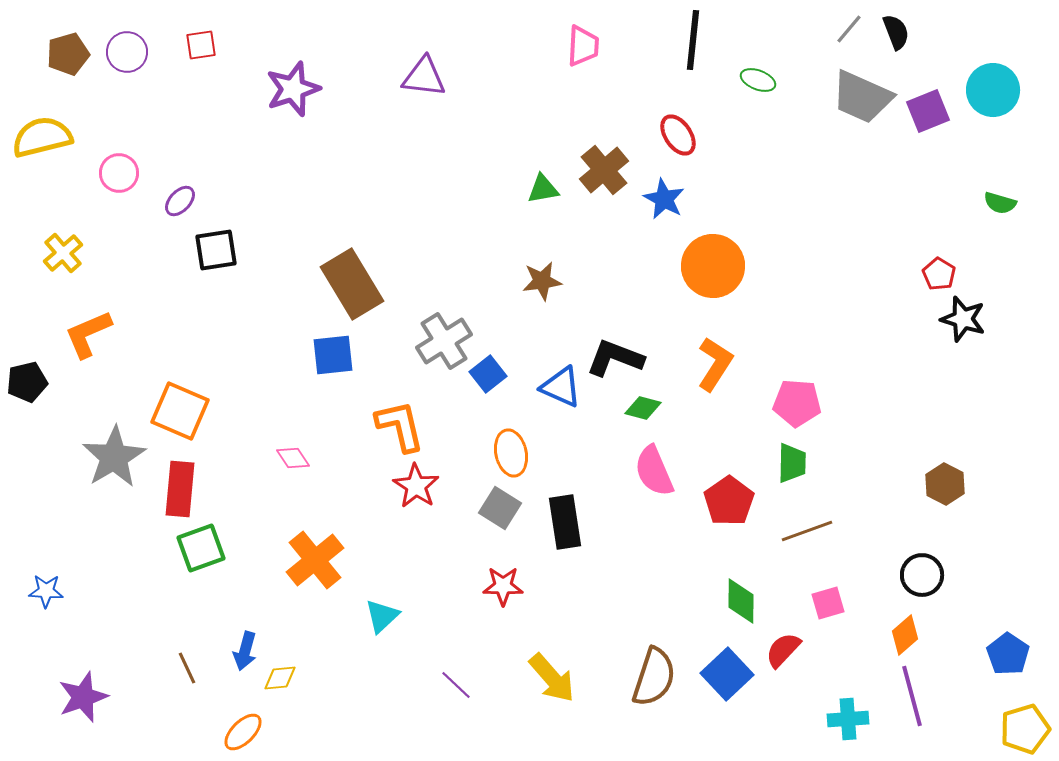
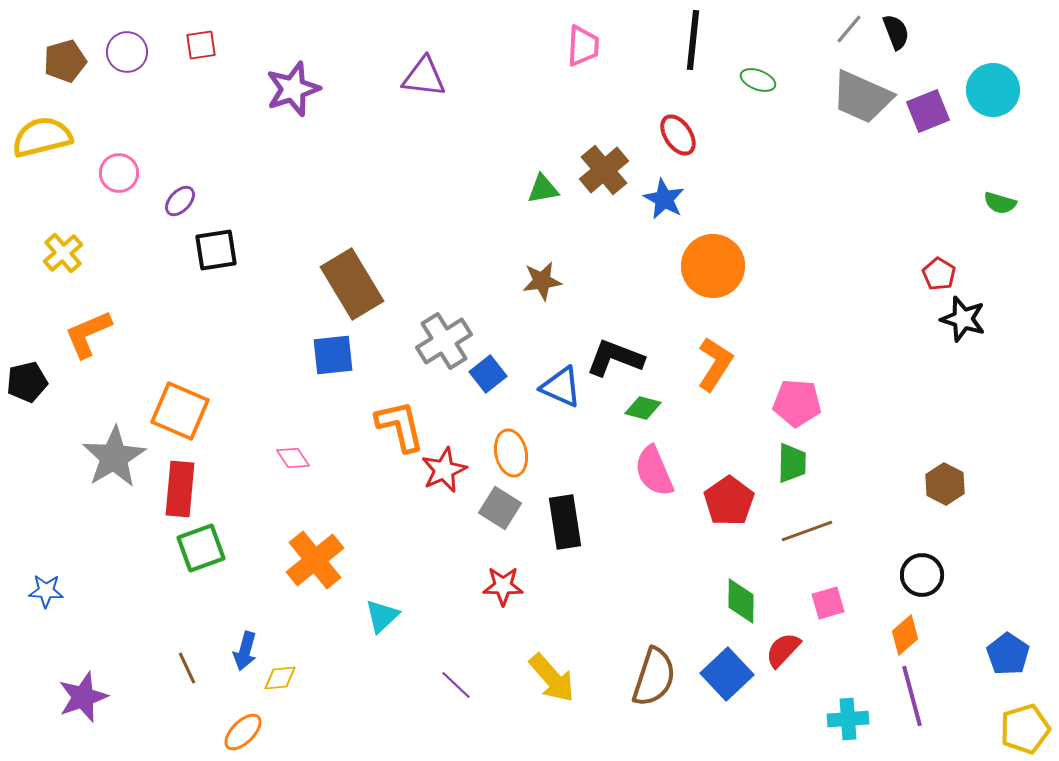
brown pentagon at (68, 54): moved 3 px left, 7 px down
red star at (416, 486): moved 28 px right, 16 px up; rotated 15 degrees clockwise
